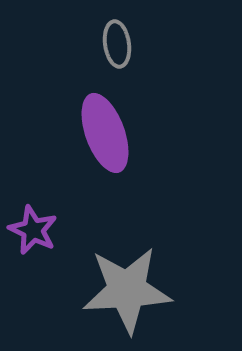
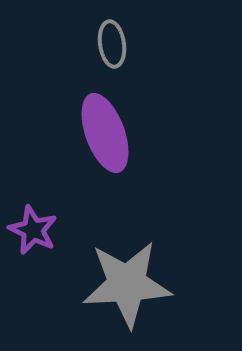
gray ellipse: moved 5 px left
gray star: moved 6 px up
